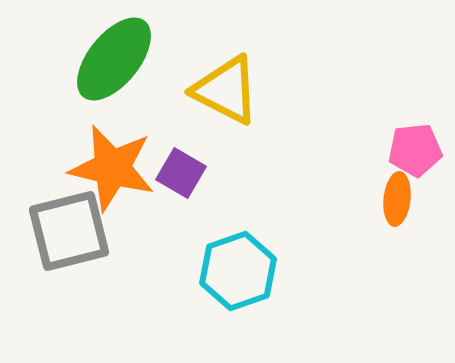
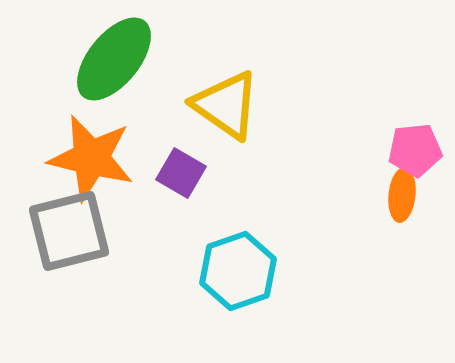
yellow triangle: moved 15 px down; rotated 8 degrees clockwise
orange star: moved 21 px left, 10 px up
orange ellipse: moved 5 px right, 4 px up
